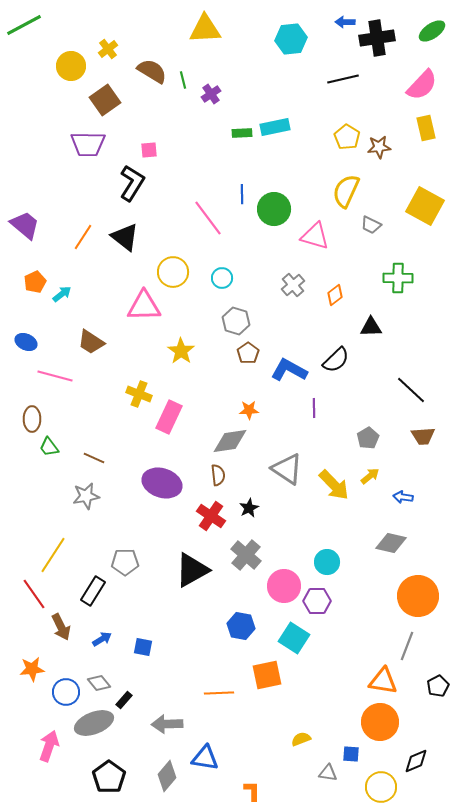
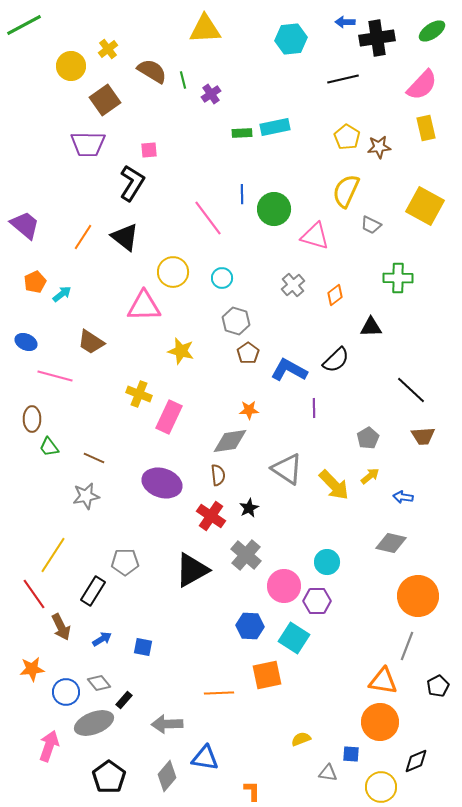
yellow star at (181, 351): rotated 20 degrees counterclockwise
blue hexagon at (241, 626): moved 9 px right; rotated 8 degrees counterclockwise
